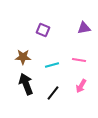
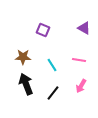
purple triangle: rotated 40 degrees clockwise
cyan line: rotated 72 degrees clockwise
